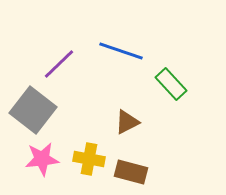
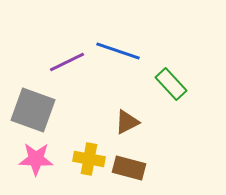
blue line: moved 3 px left
purple line: moved 8 px right, 2 px up; rotated 18 degrees clockwise
gray square: rotated 18 degrees counterclockwise
pink star: moved 6 px left; rotated 8 degrees clockwise
brown rectangle: moved 2 px left, 4 px up
